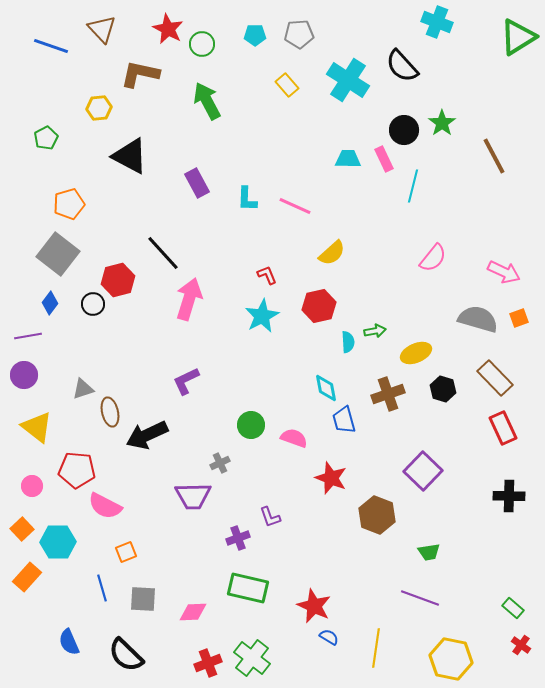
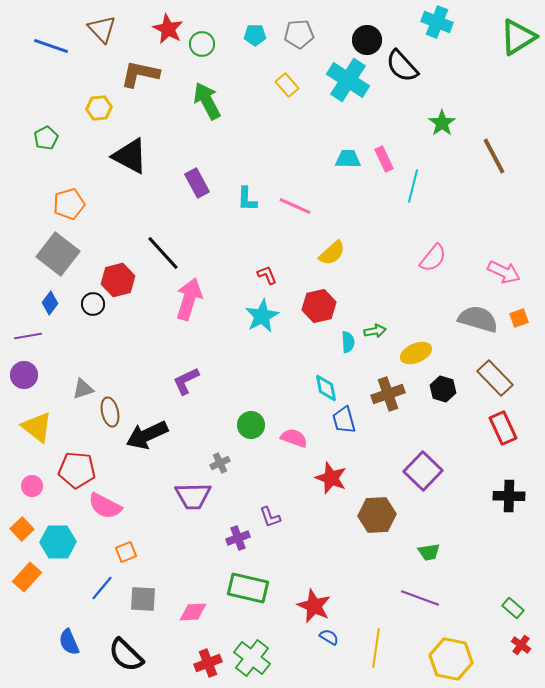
black circle at (404, 130): moved 37 px left, 90 px up
brown hexagon at (377, 515): rotated 24 degrees counterclockwise
blue line at (102, 588): rotated 56 degrees clockwise
